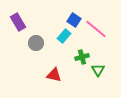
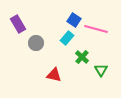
purple rectangle: moved 2 px down
pink line: rotated 25 degrees counterclockwise
cyan rectangle: moved 3 px right, 2 px down
green cross: rotated 32 degrees counterclockwise
green triangle: moved 3 px right
